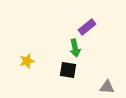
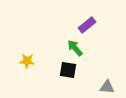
purple rectangle: moved 2 px up
green arrow: rotated 150 degrees clockwise
yellow star: rotated 21 degrees clockwise
